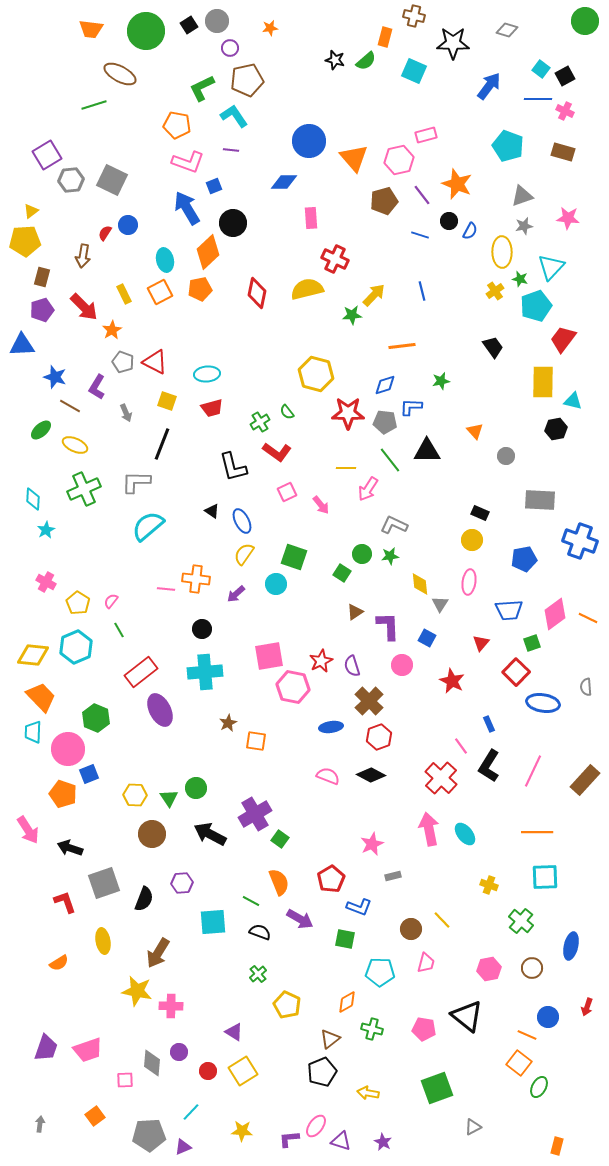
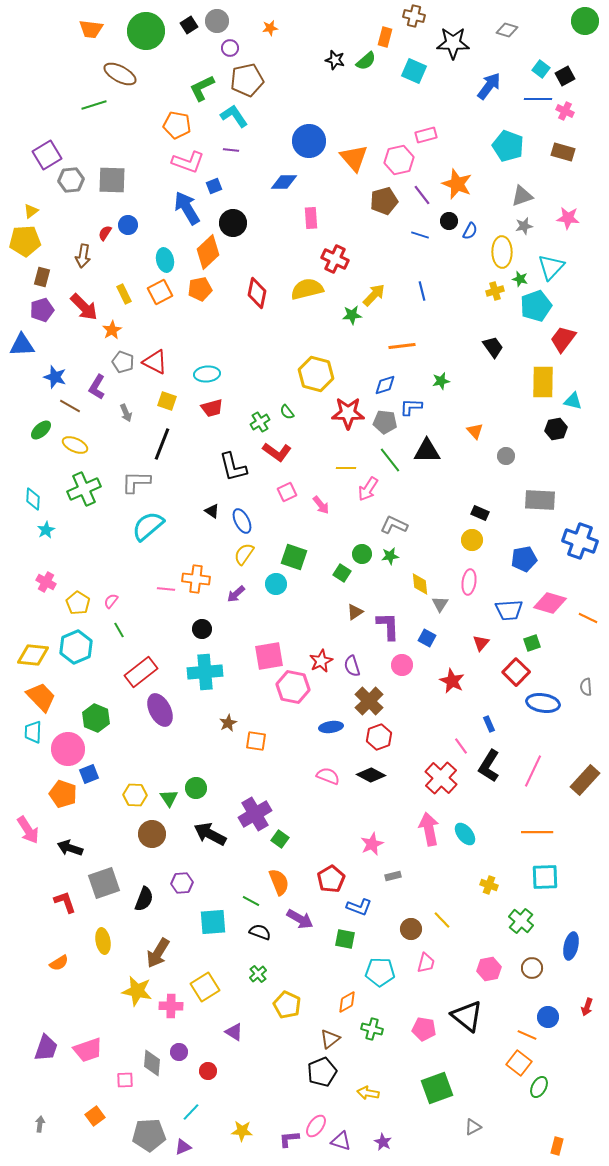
gray square at (112, 180): rotated 24 degrees counterclockwise
yellow cross at (495, 291): rotated 18 degrees clockwise
pink diamond at (555, 614): moved 5 px left, 11 px up; rotated 52 degrees clockwise
yellow square at (243, 1071): moved 38 px left, 84 px up
